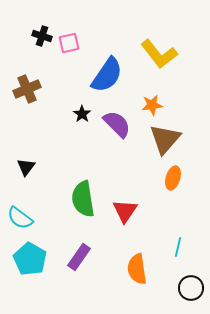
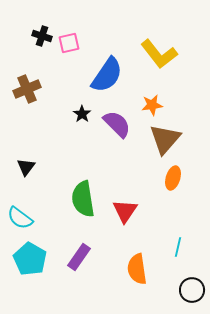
black circle: moved 1 px right, 2 px down
